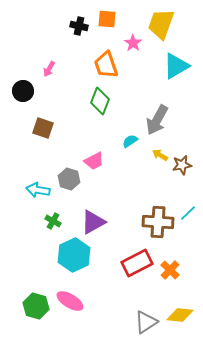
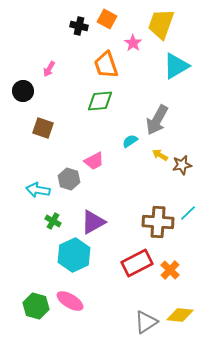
orange square: rotated 24 degrees clockwise
green diamond: rotated 64 degrees clockwise
